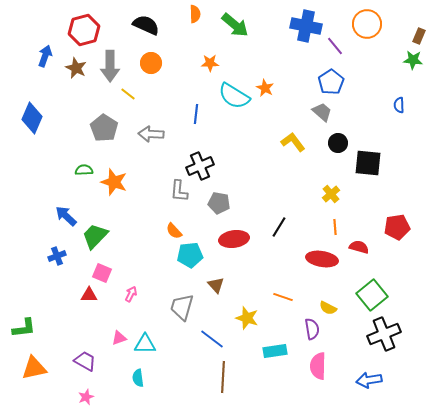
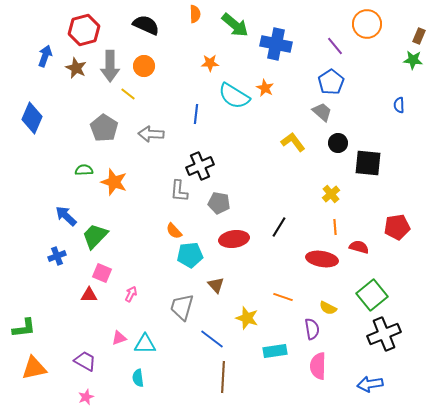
blue cross at (306, 26): moved 30 px left, 18 px down
orange circle at (151, 63): moved 7 px left, 3 px down
blue arrow at (369, 380): moved 1 px right, 4 px down
